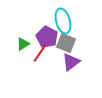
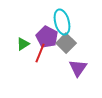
cyan ellipse: moved 1 px left, 1 px down
gray square: rotated 24 degrees clockwise
red line: rotated 12 degrees counterclockwise
purple triangle: moved 7 px right, 6 px down; rotated 18 degrees counterclockwise
